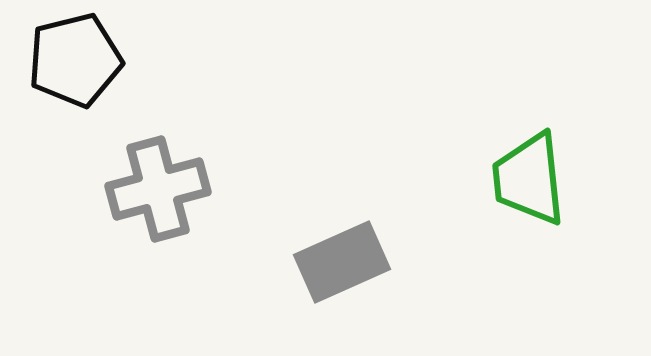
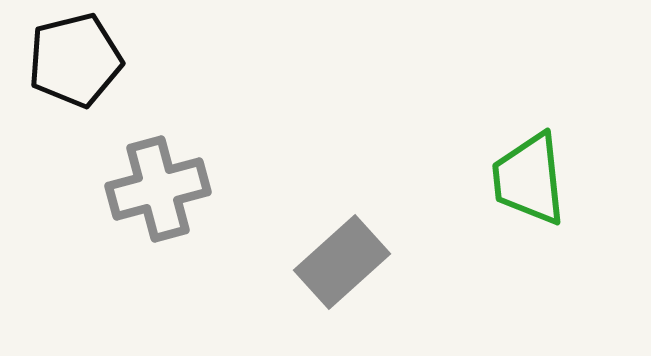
gray rectangle: rotated 18 degrees counterclockwise
